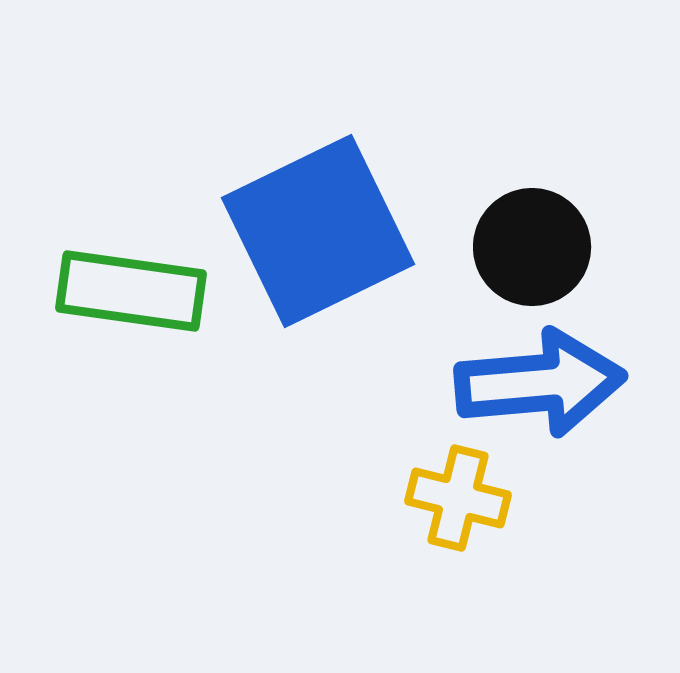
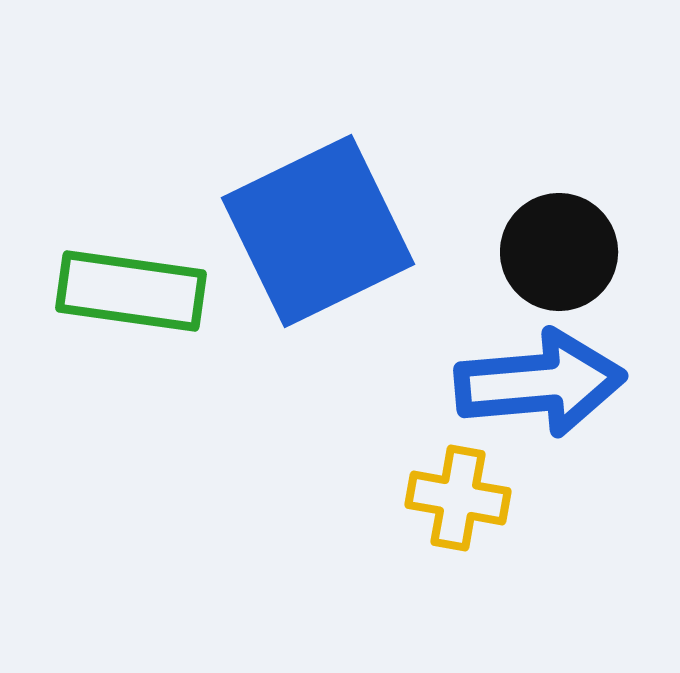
black circle: moved 27 px right, 5 px down
yellow cross: rotated 4 degrees counterclockwise
